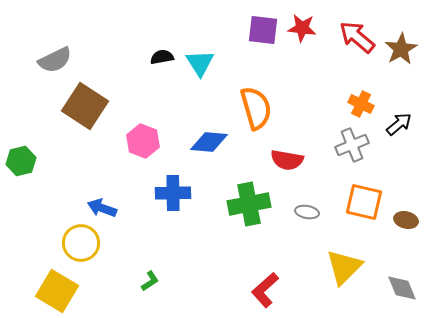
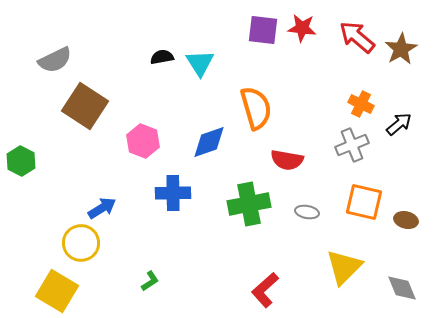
blue diamond: rotated 24 degrees counterclockwise
green hexagon: rotated 20 degrees counterclockwise
blue arrow: rotated 128 degrees clockwise
